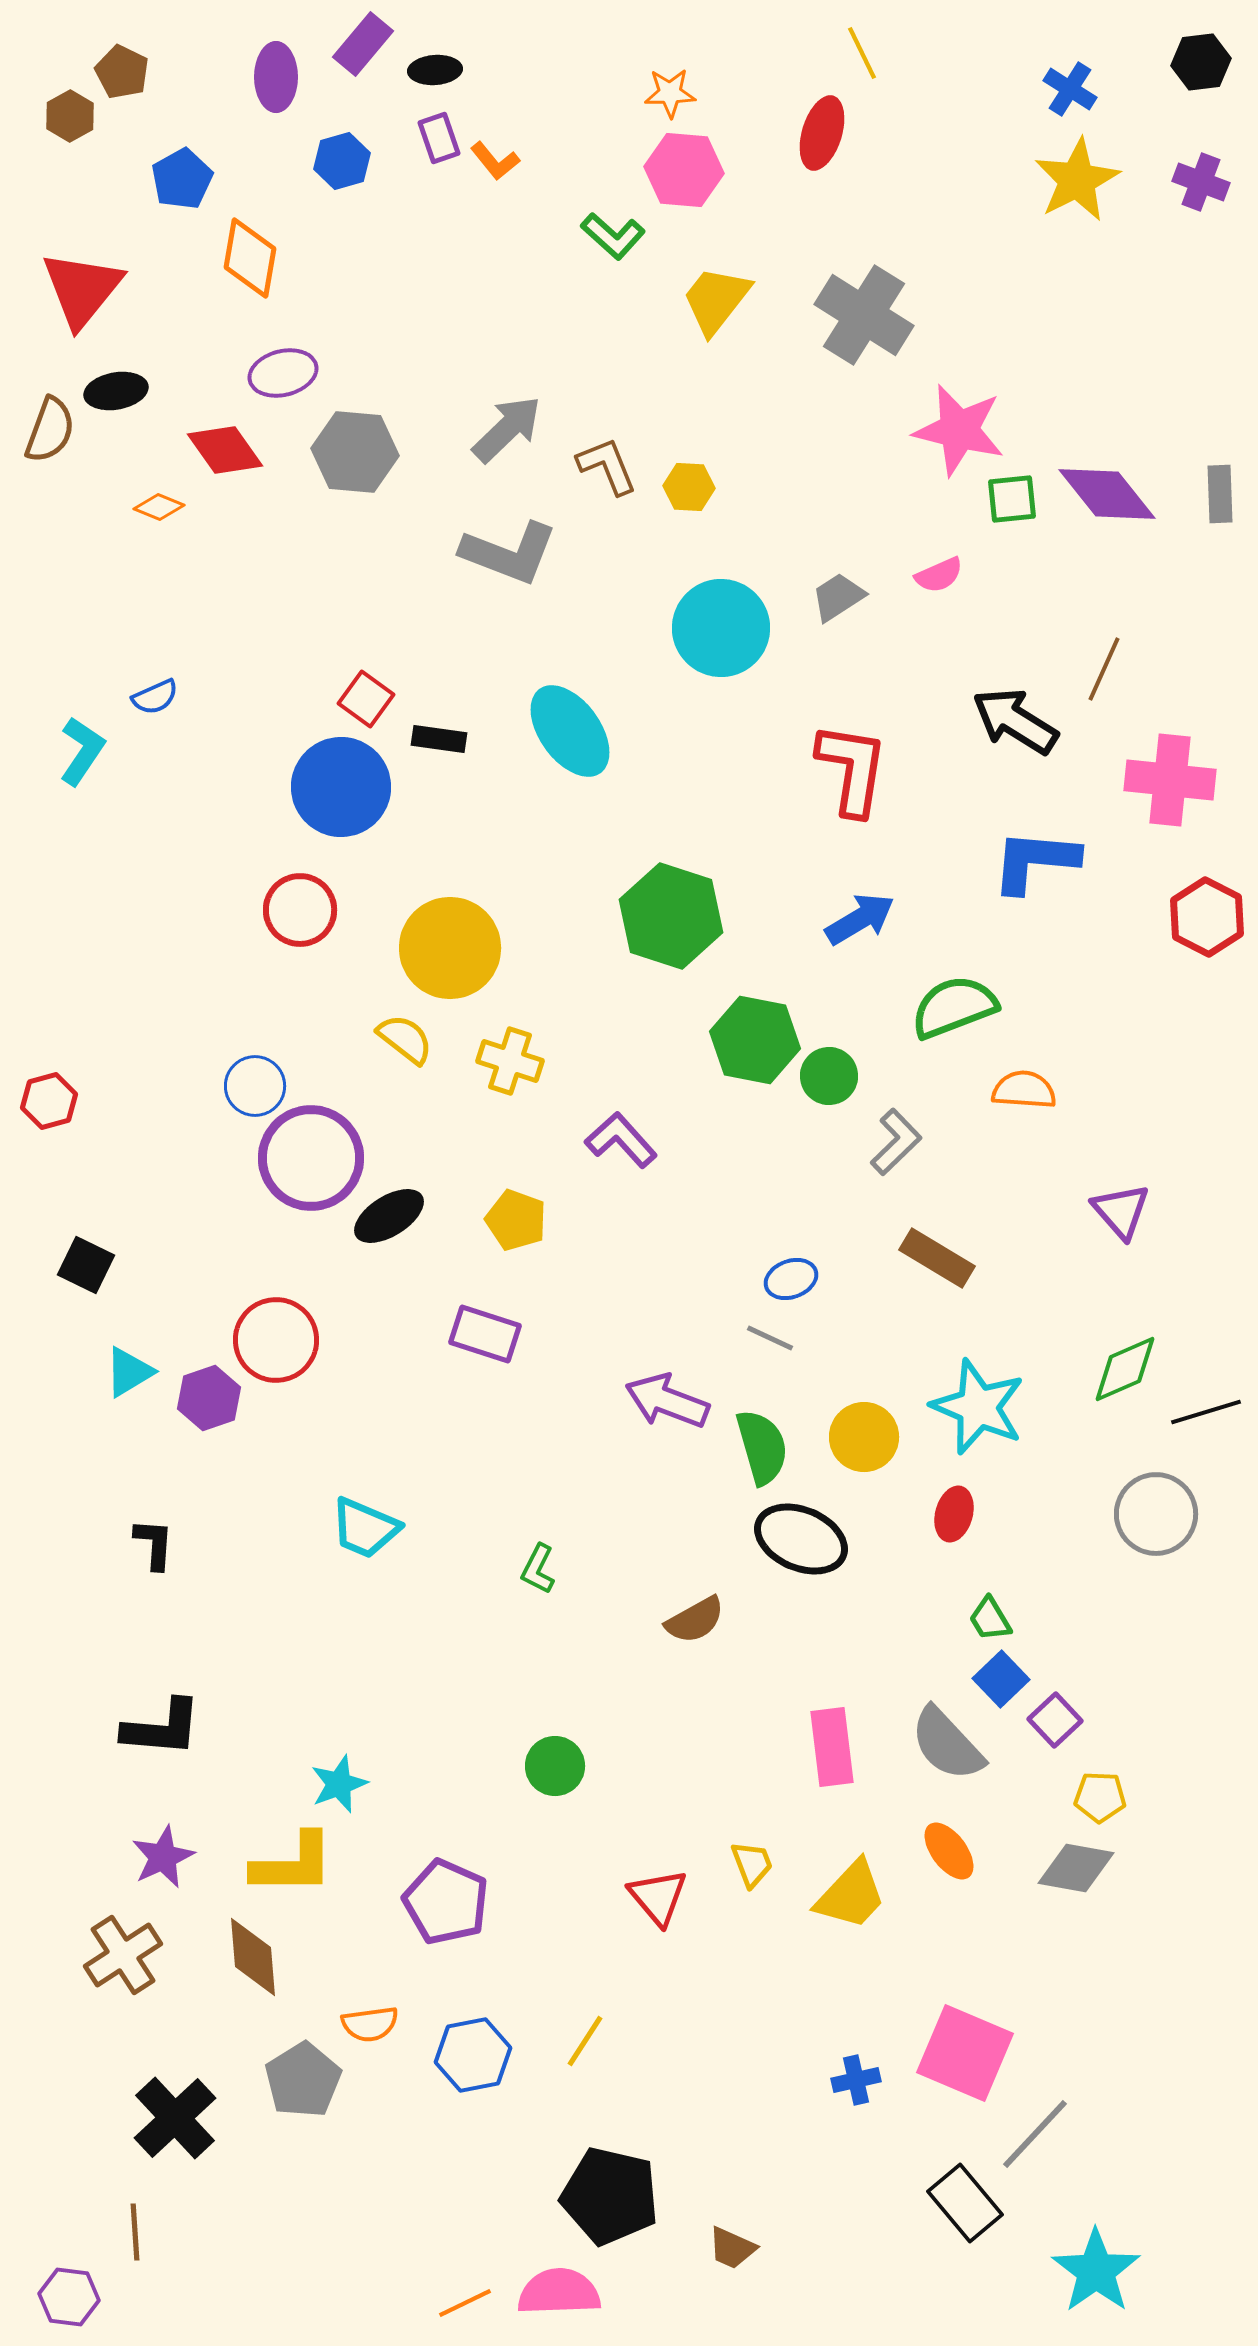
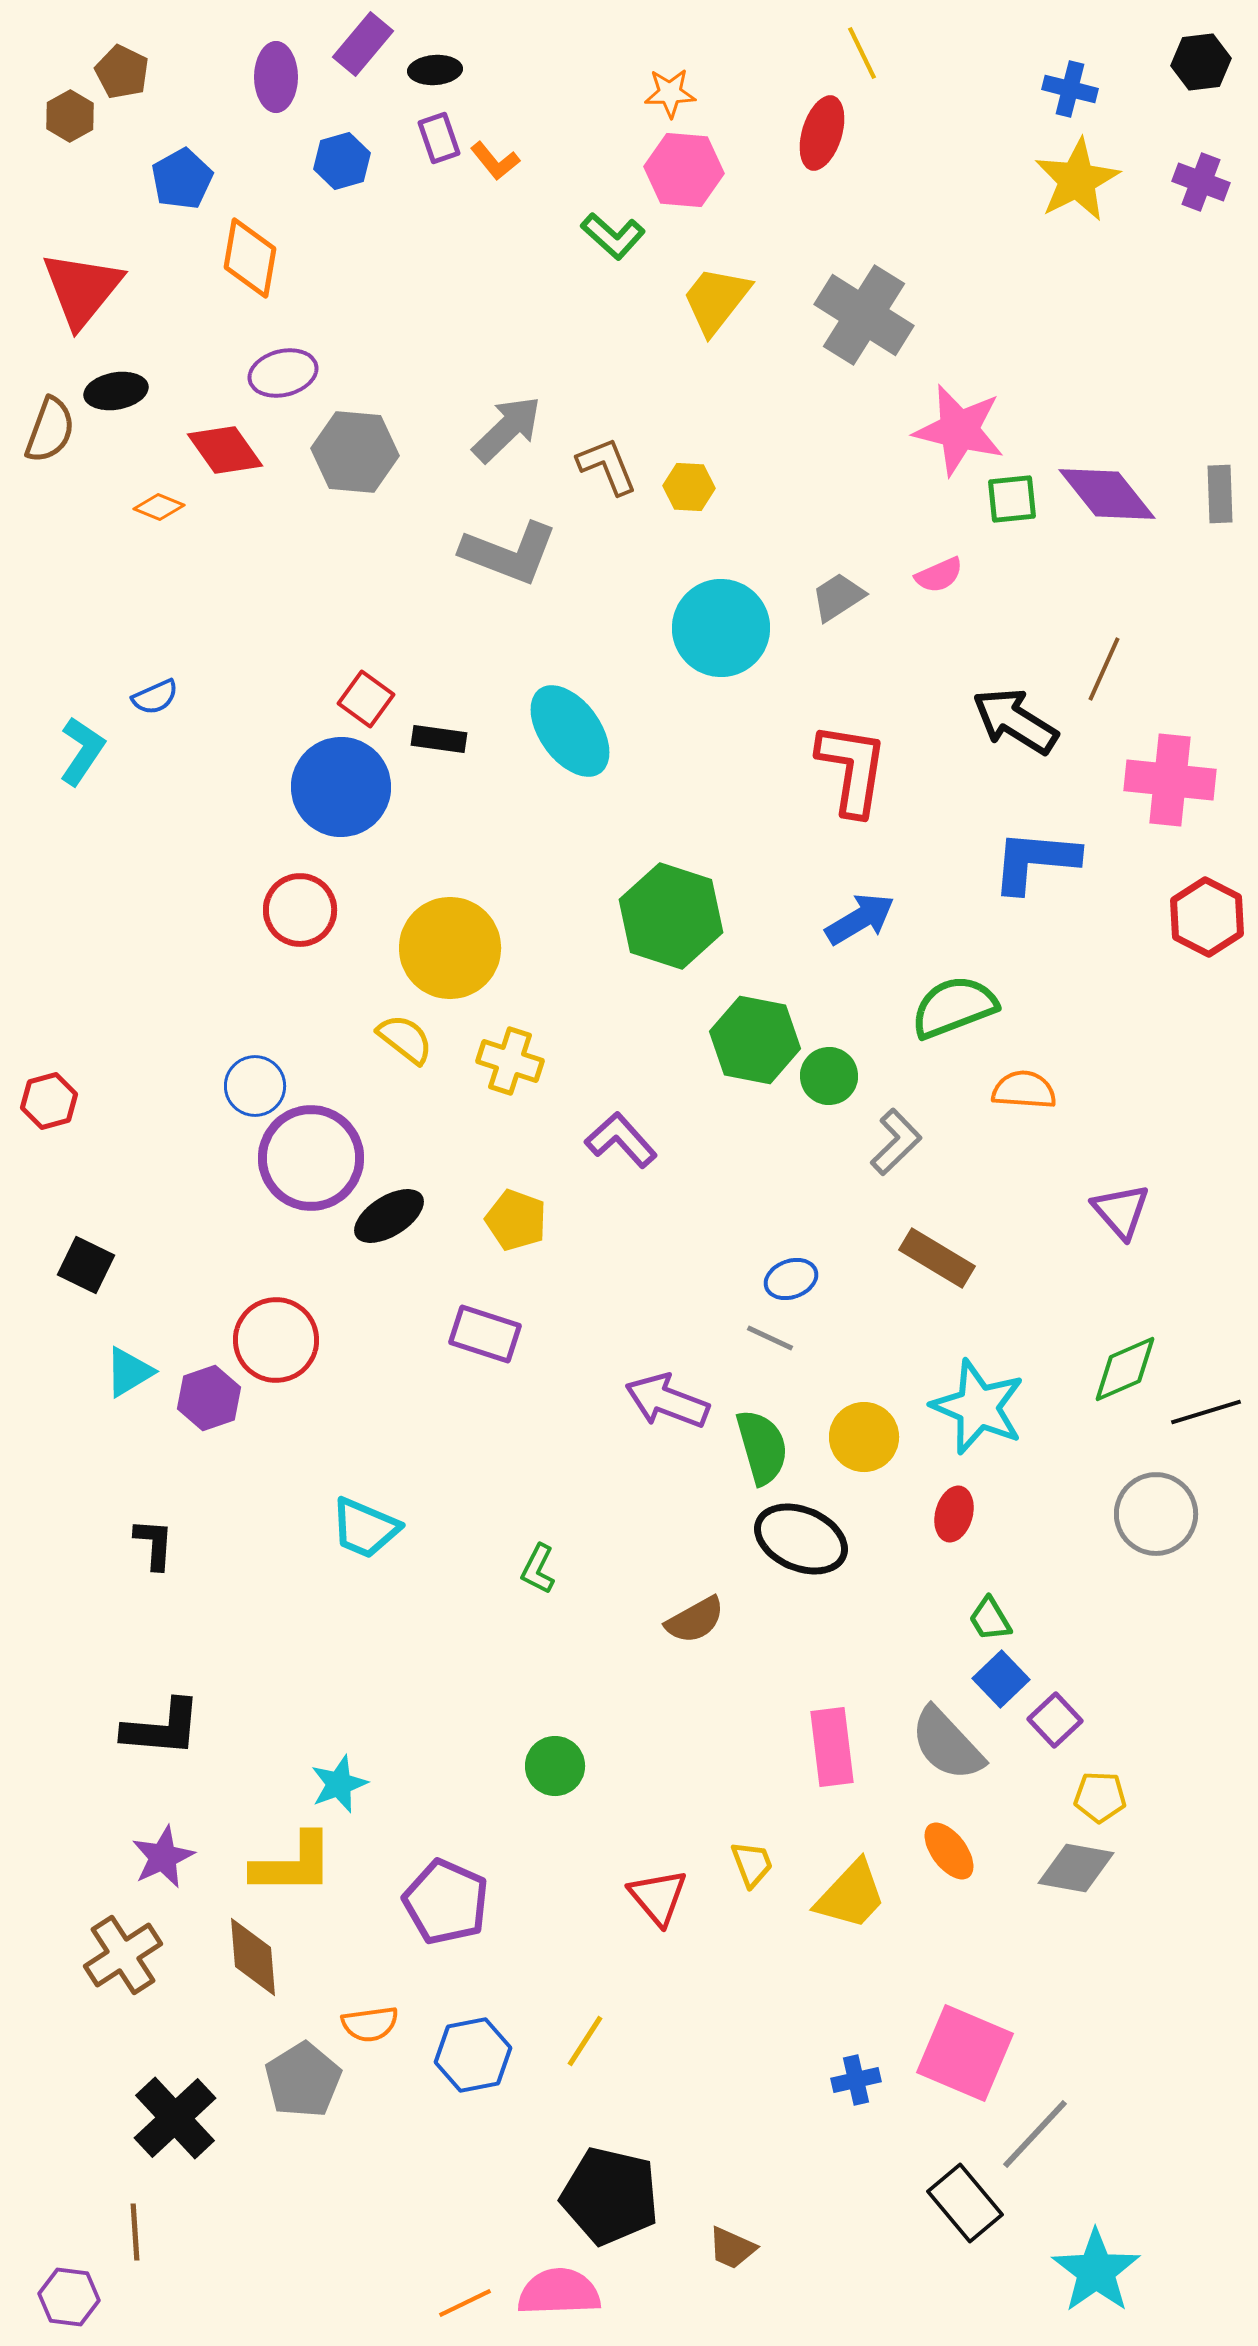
blue cross at (1070, 89): rotated 18 degrees counterclockwise
